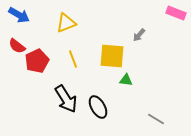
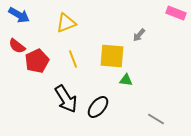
black ellipse: rotated 70 degrees clockwise
